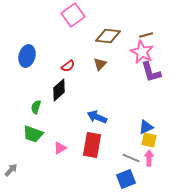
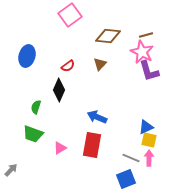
pink square: moved 3 px left
purple L-shape: moved 2 px left, 1 px up
black diamond: rotated 25 degrees counterclockwise
